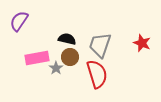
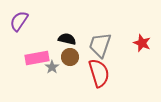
gray star: moved 4 px left, 1 px up
red semicircle: moved 2 px right, 1 px up
